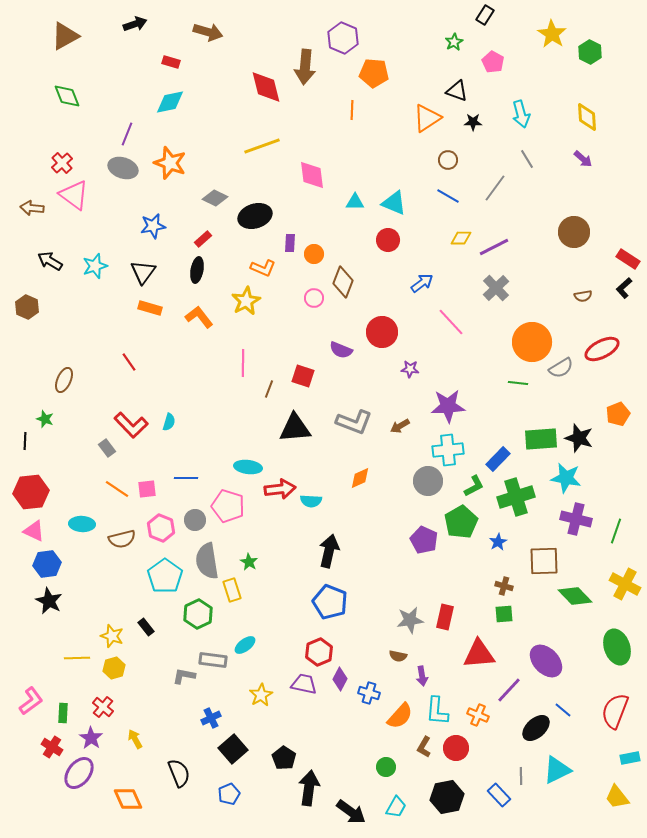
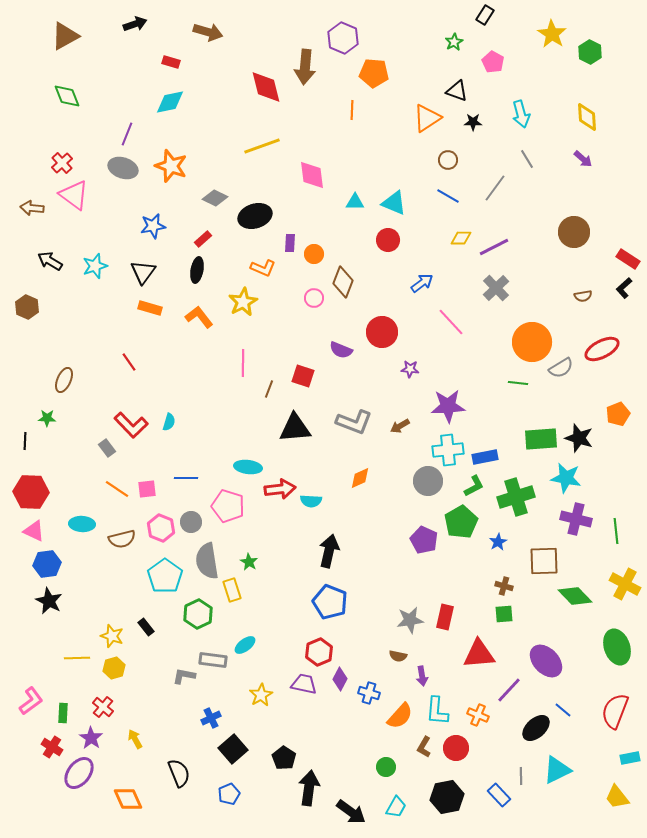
orange star at (170, 163): moved 1 px right, 3 px down
yellow star at (246, 301): moved 3 px left, 1 px down
green star at (45, 419): moved 2 px right, 1 px up; rotated 18 degrees counterclockwise
blue rectangle at (498, 459): moved 13 px left, 2 px up; rotated 35 degrees clockwise
red hexagon at (31, 492): rotated 8 degrees clockwise
gray circle at (195, 520): moved 4 px left, 2 px down
green line at (616, 531): rotated 25 degrees counterclockwise
